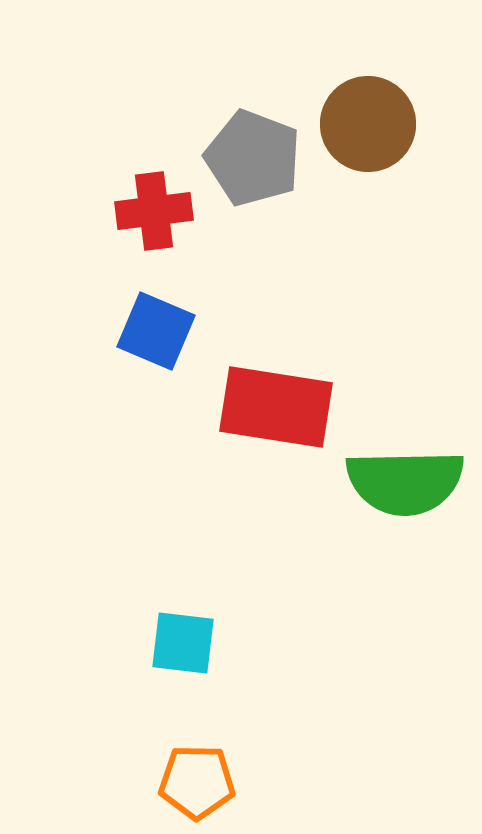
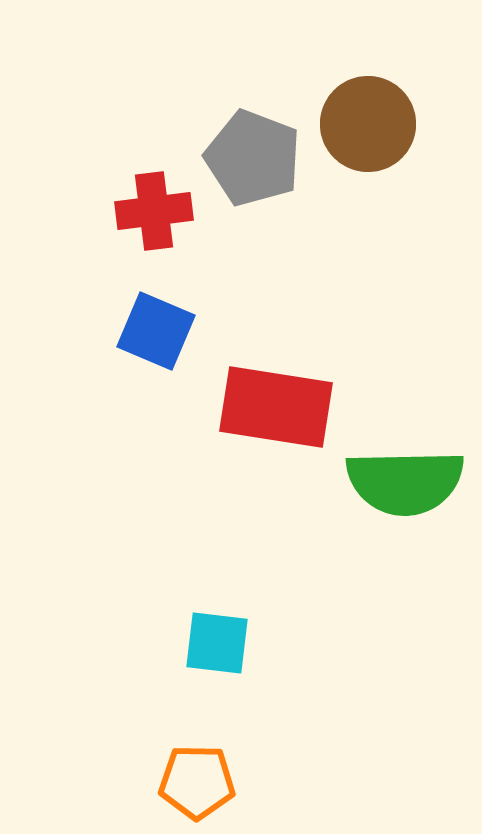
cyan square: moved 34 px right
